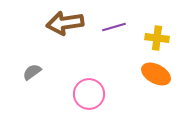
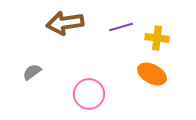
purple line: moved 7 px right
orange ellipse: moved 4 px left
